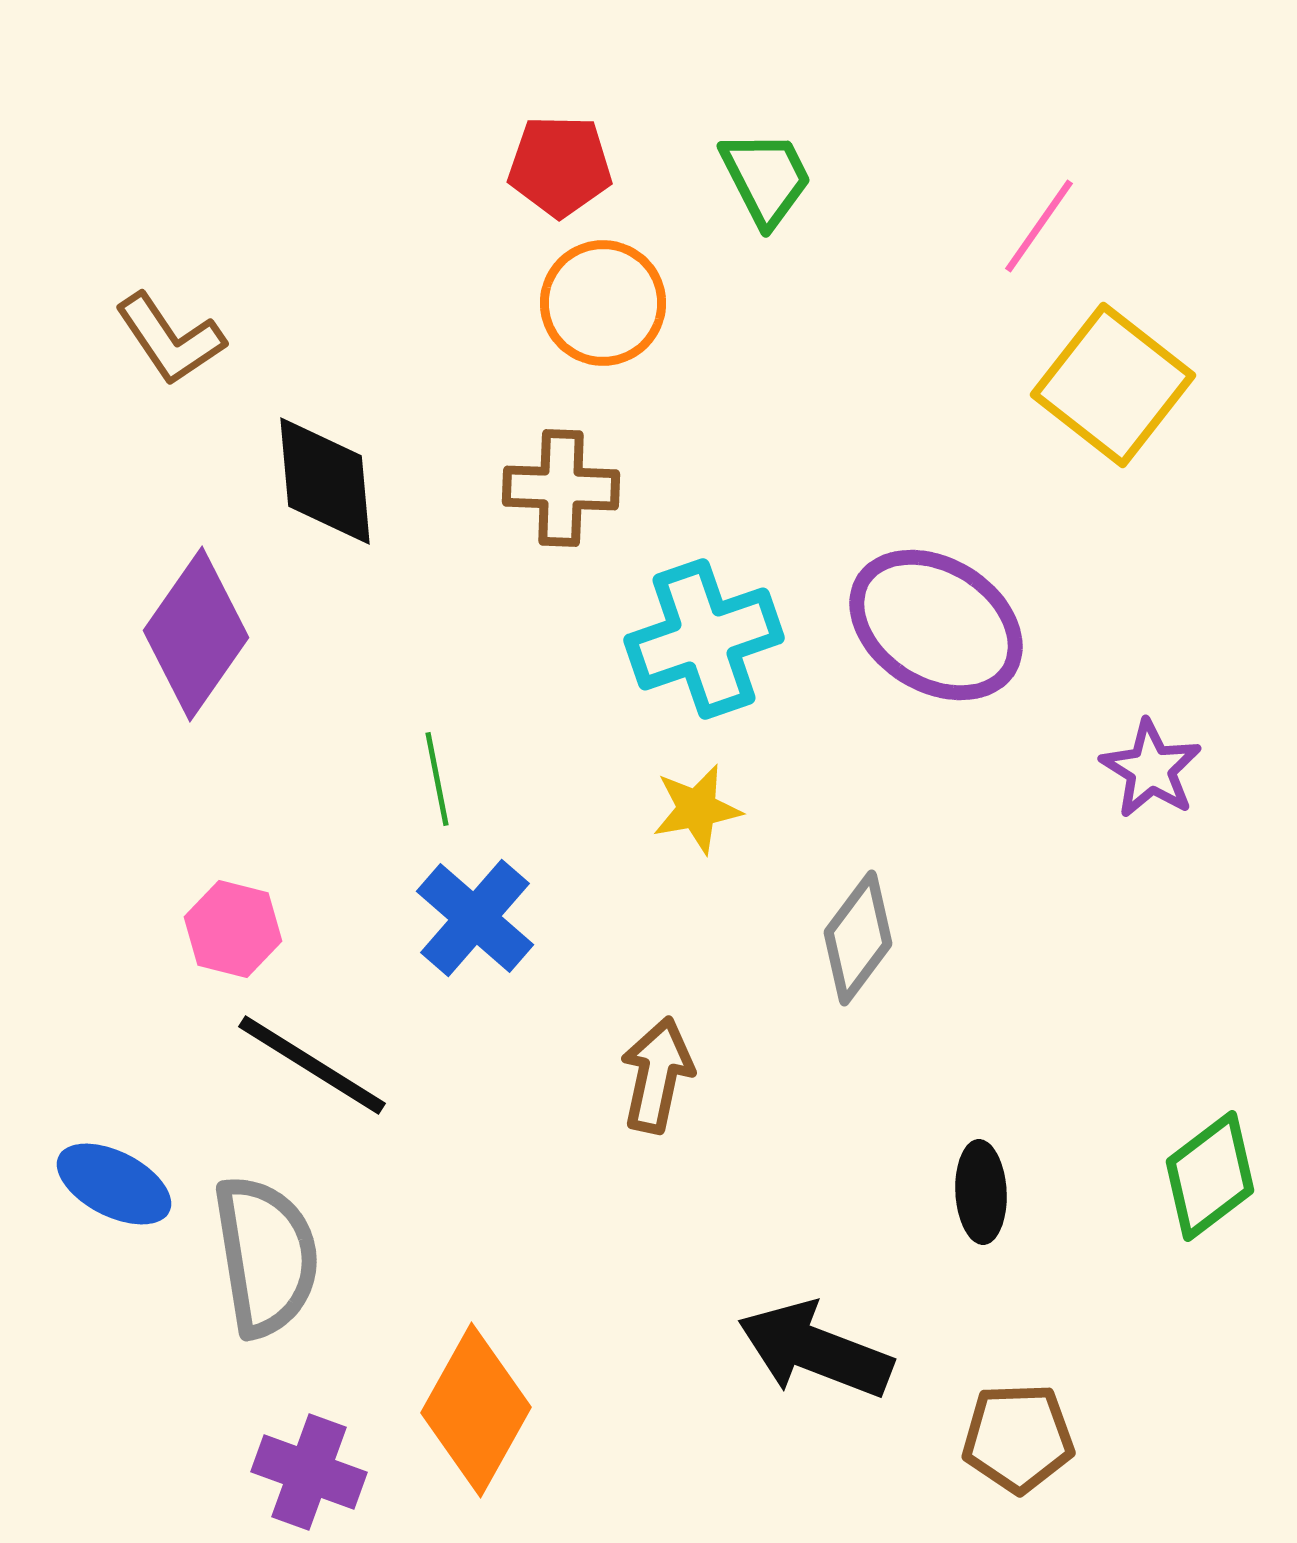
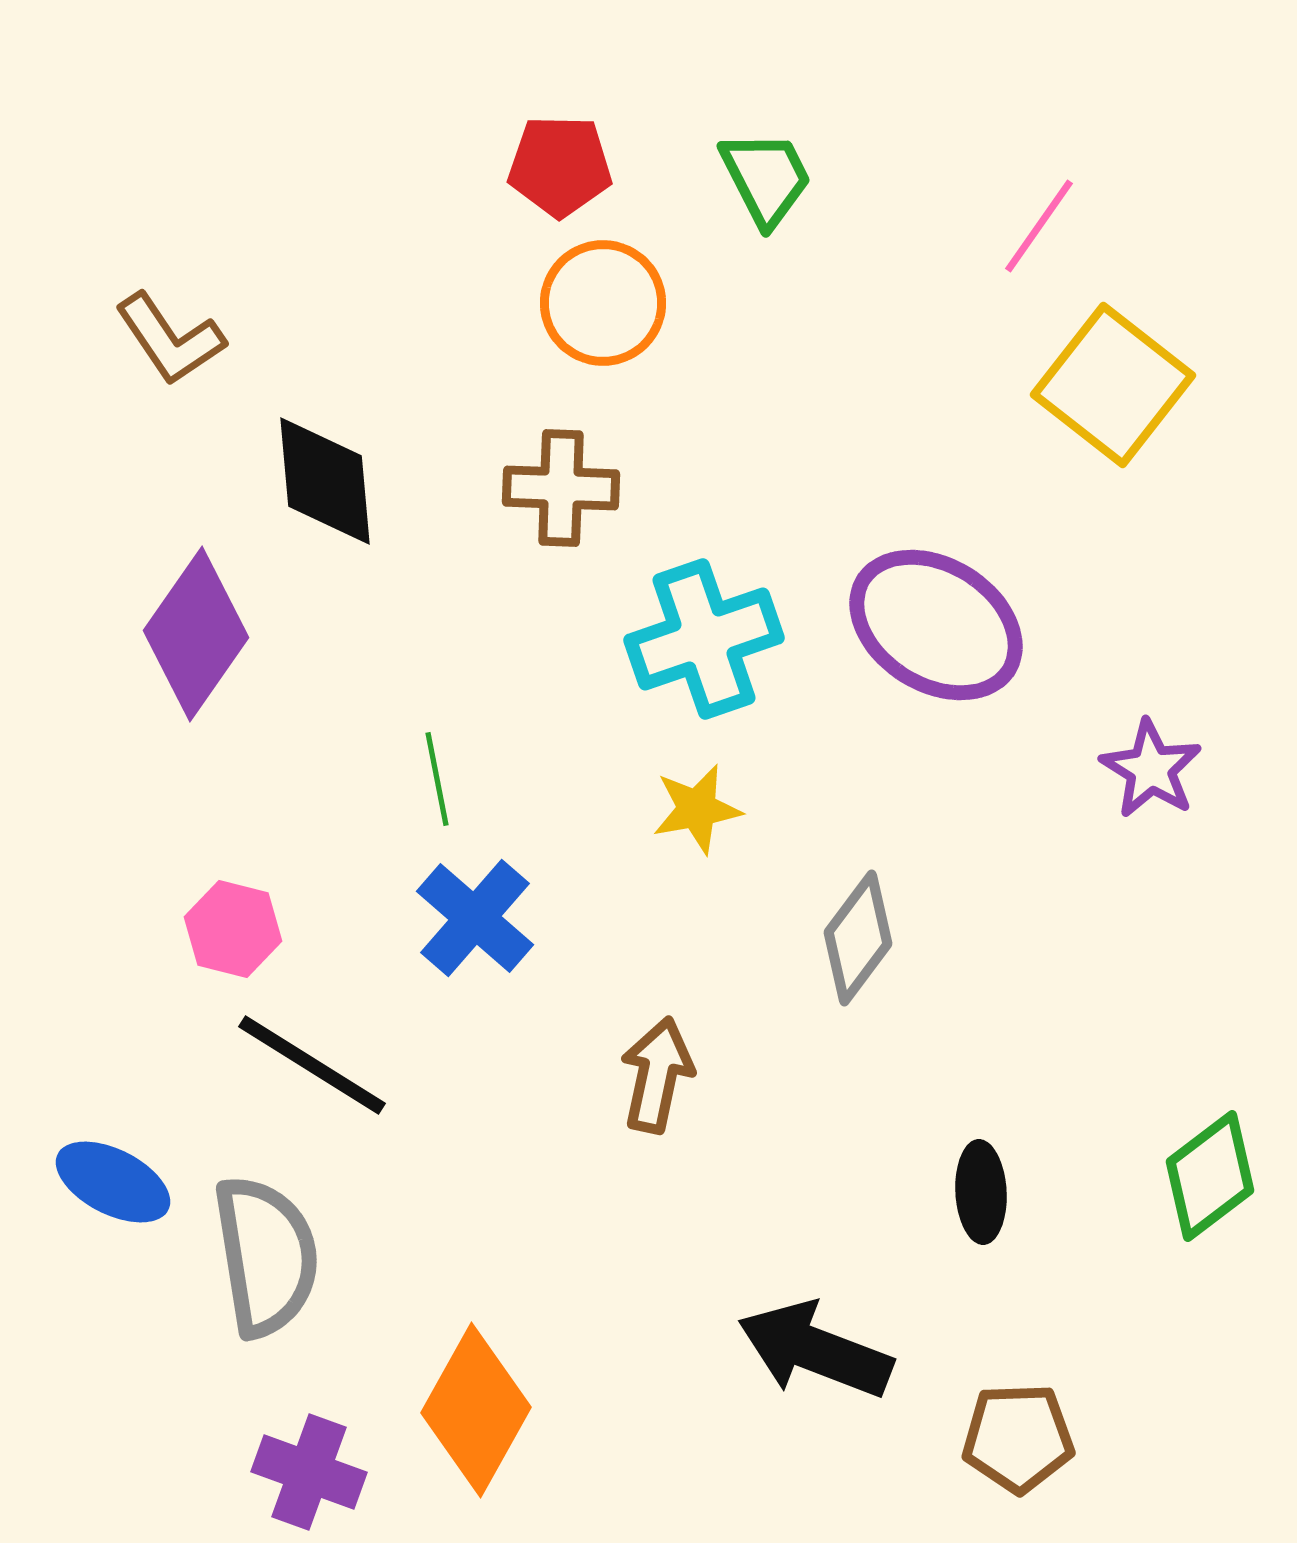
blue ellipse: moved 1 px left, 2 px up
